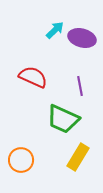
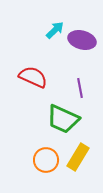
purple ellipse: moved 2 px down
purple line: moved 2 px down
orange circle: moved 25 px right
